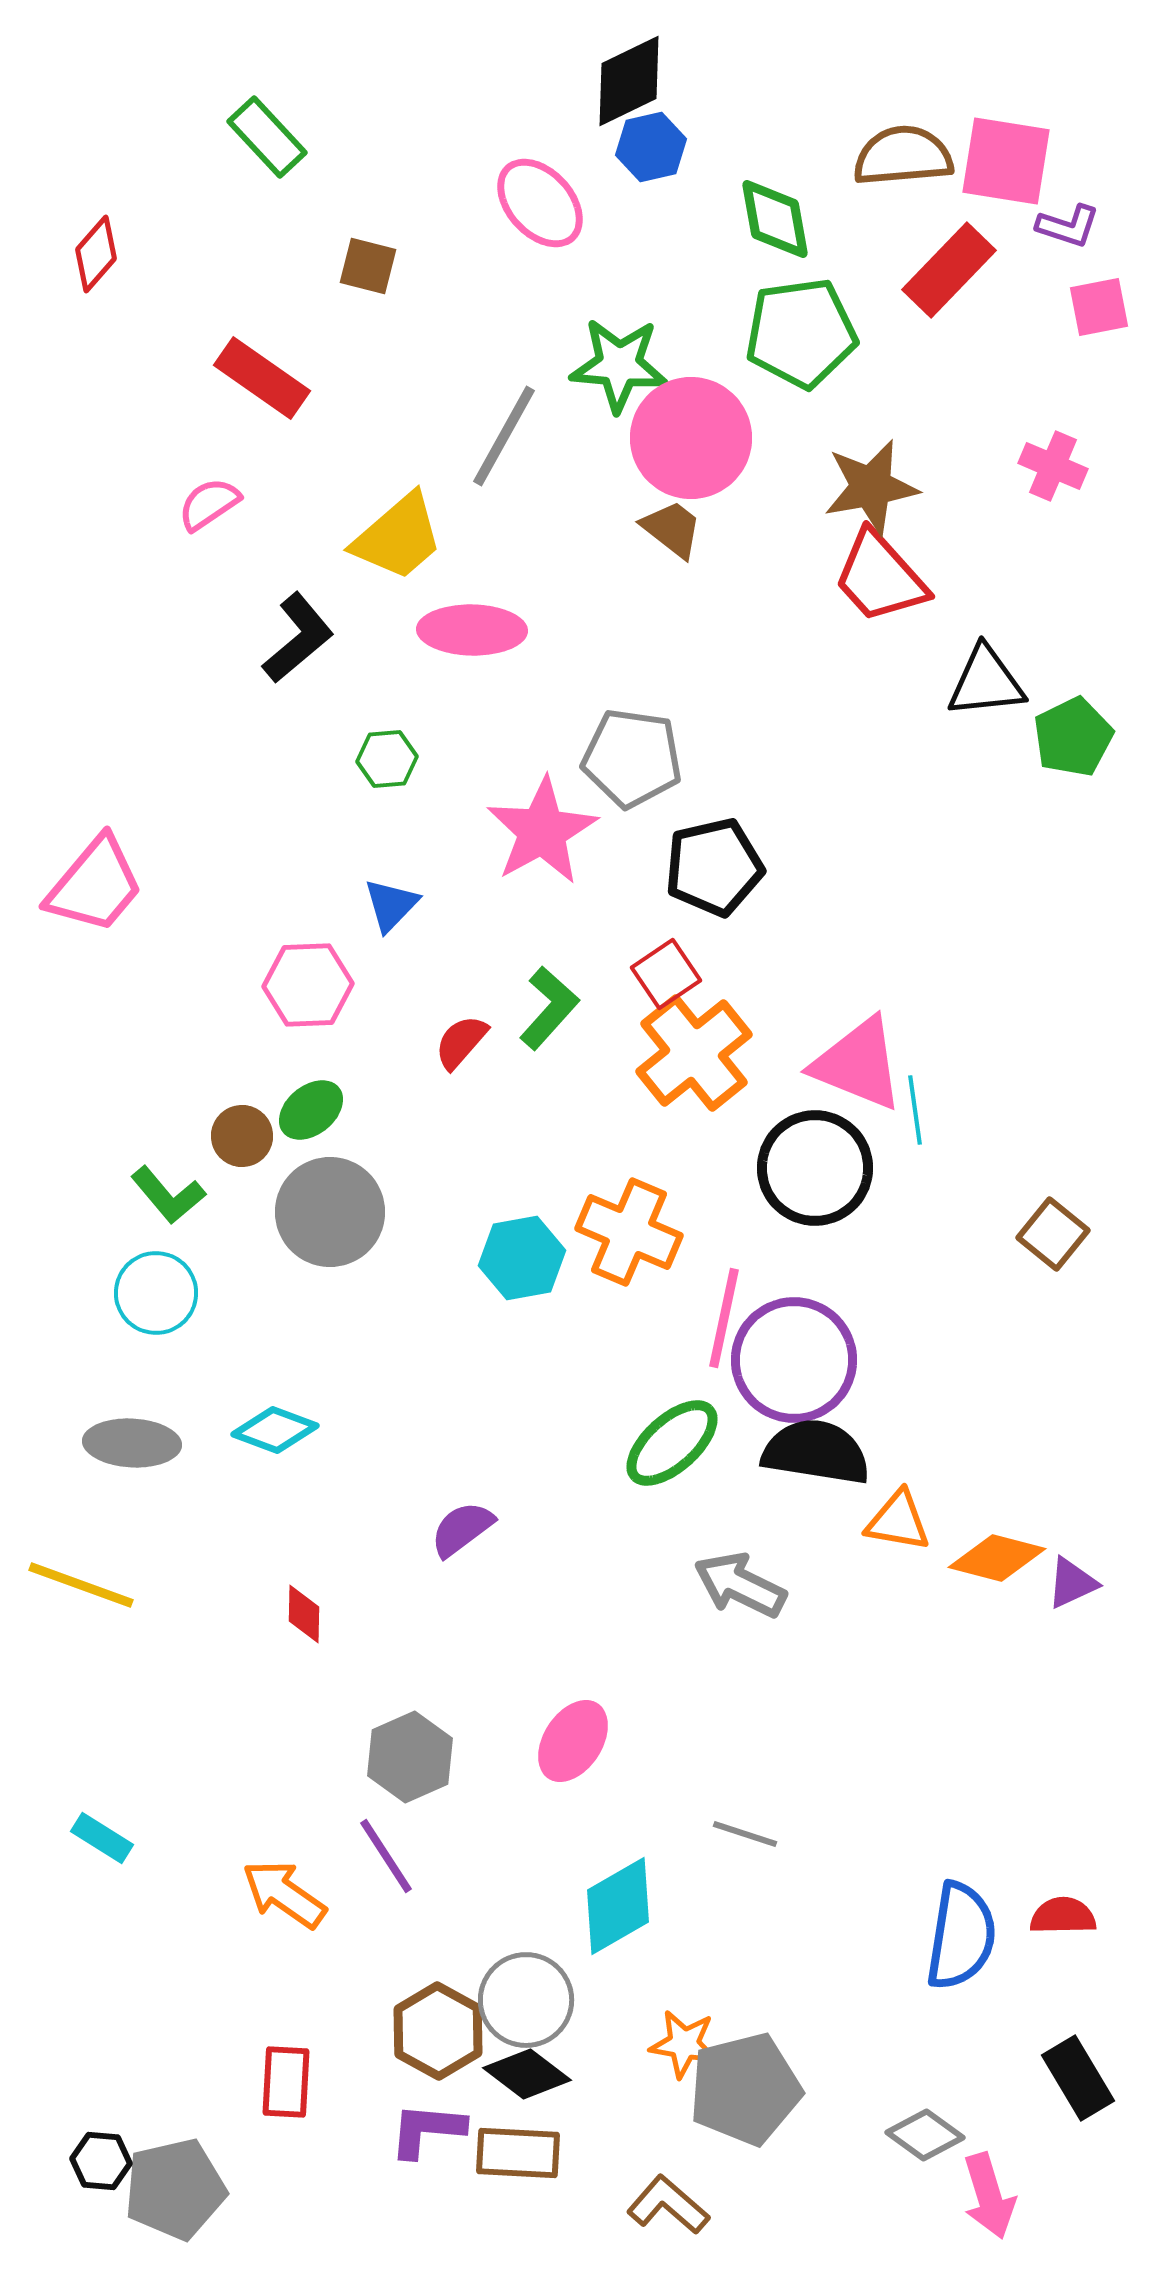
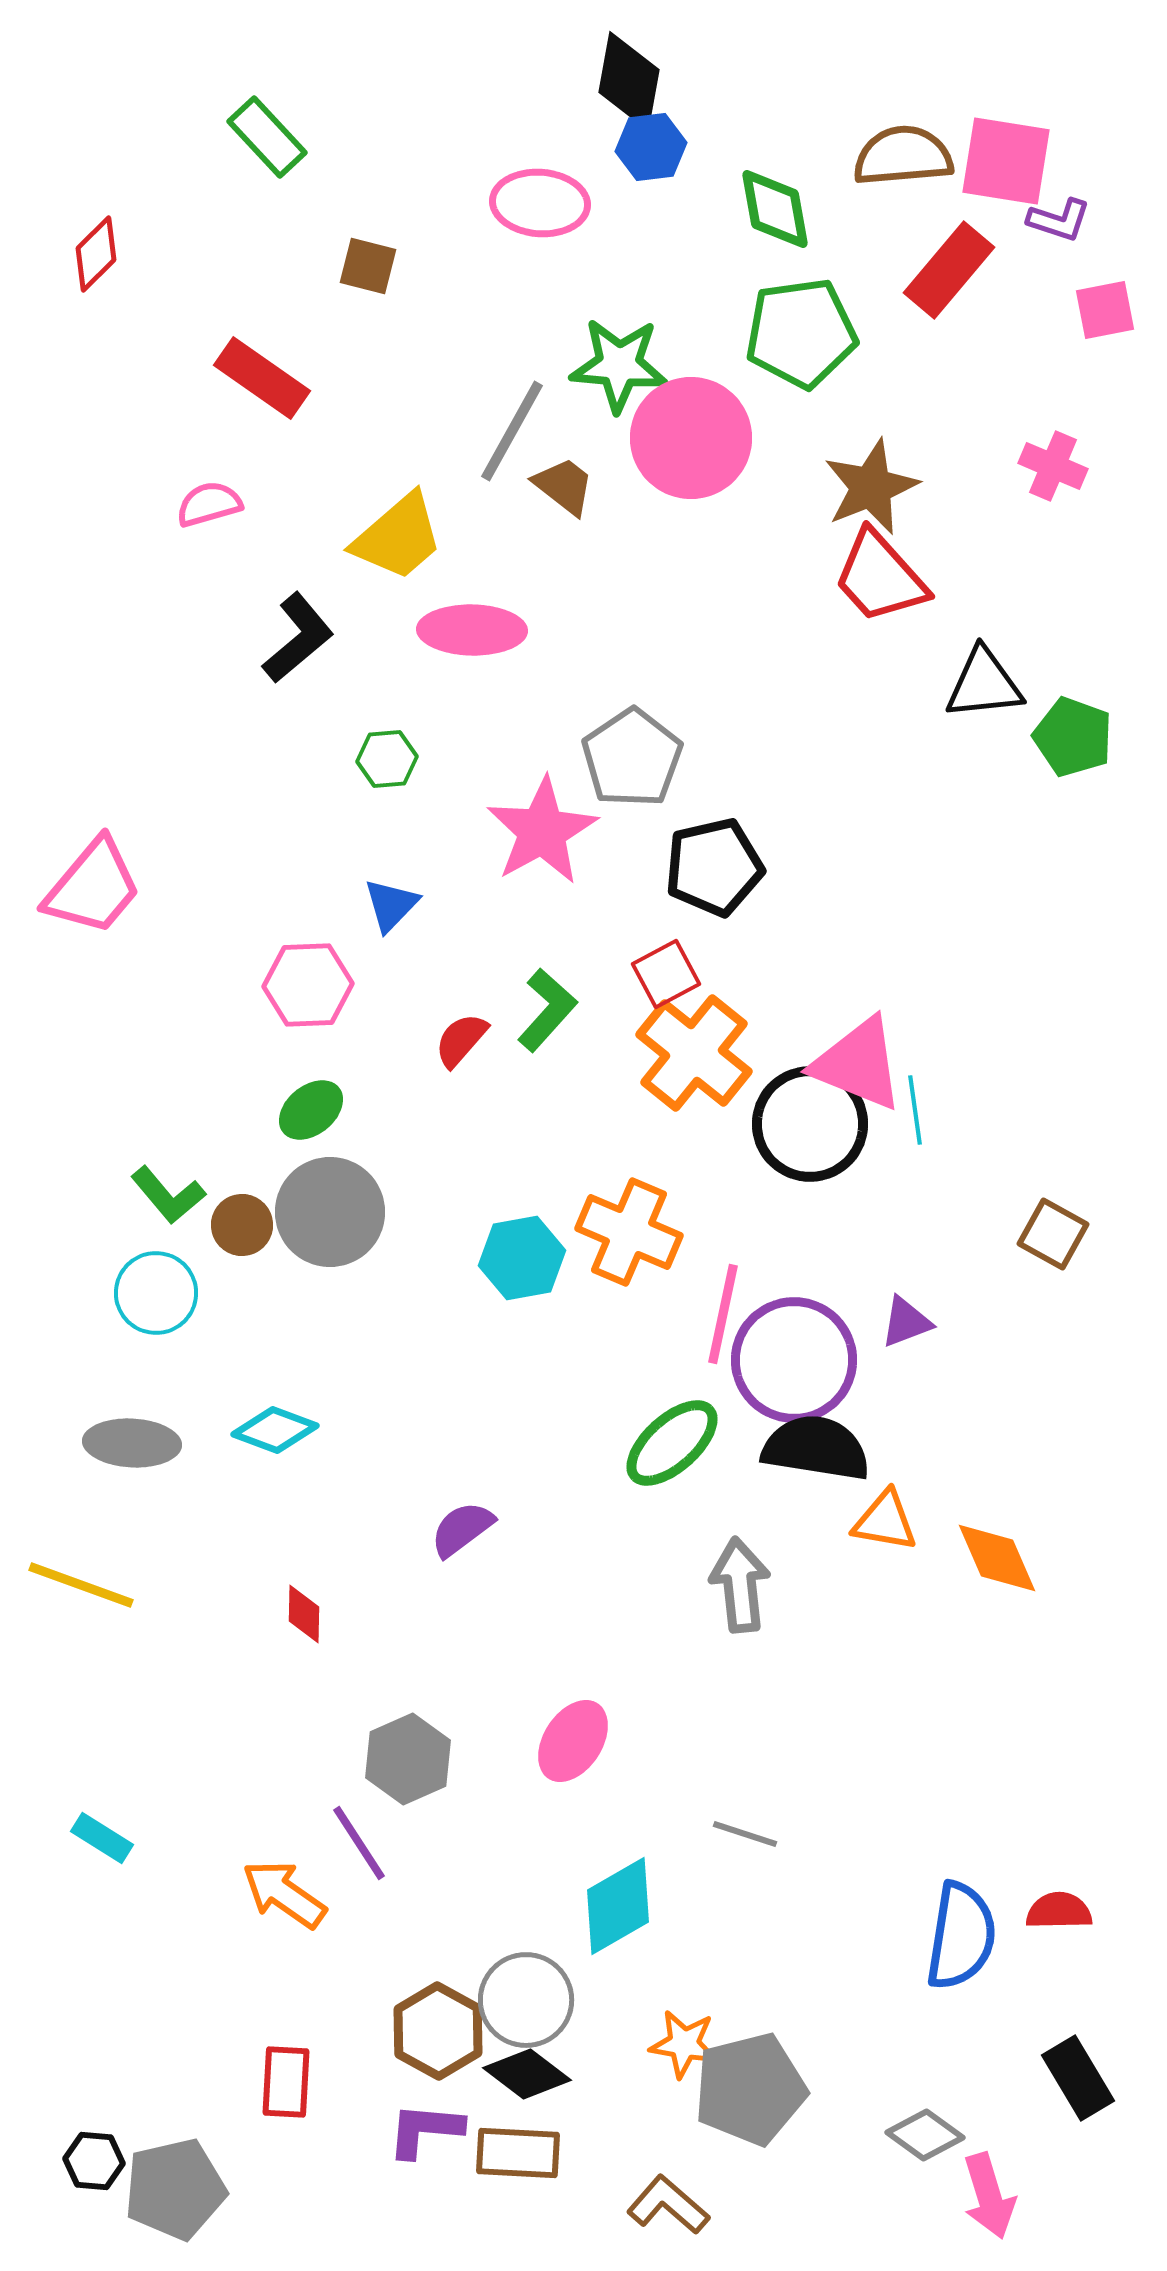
black diamond at (629, 81): rotated 54 degrees counterclockwise
blue hexagon at (651, 147): rotated 6 degrees clockwise
pink ellipse at (540, 203): rotated 44 degrees counterclockwise
green diamond at (775, 219): moved 10 px up
purple L-shape at (1068, 226): moved 9 px left, 6 px up
red diamond at (96, 254): rotated 4 degrees clockwise
red rectangle at (949, 270): rotated 4 degrees counterclockwise
pink square at (1099, 307): moved 6 px right, 3 px down
gray line at (504, 436): moved 8 px right, 5 px up
brown star at (871, 487): rotated 12 degrees counterclockwise
pink semicircle at (209, 504): rotated 18 degrees clockwise
brown trapezoid at (672, 529): moved 108 px left, 43 px up
black triangle at (986, 682): moved 2 px left, 2 px down
green pentagon at (1073, 737): rotated 26 degrees counterclockwise
gray pentagon at (632, 758): rotated 30 degrees clockwise
pink trapezoid at (95, 885): moved 2 px left, 2 px down
red square at (666, 974): rotated 6 degrees clockwise
green L-shape at (549, 1008): moved 2 px left, 2 px down
red semicircle at (461, 1042): moved 2 px up
orange cross at (694, 1053): rotated 12 degrees counterclockwise
brown circle at (242, 1136): moved 89 px down
black circle at (815, 1168): moved 5 px left, 44 px up
brown square at (1053, 1234): rotated 10 degrees counterclockwise
pink line at (724, 1318): moved 1 px left, 4 px up
black semicircle at (816, 1452): moved 4 px up
orange triangle at (898, 1521): moved 13 px left
orange diamond at (997, 1558): rotated 52 degrees clockwise
purple triangle at (1072, 1583): moved 166 px left, 261 px up; rotated 4 degrees clockwise
gray arrow at (740, 1585): rotated 58 degrees clockwise
gray hexagon at (410, 1757): moved 2 px left, 2 px down
purple line at (386, 1856): moved 27 px left, 13 px up
red semicircle at (1063, 1916): moved 4 px left, 5 px up
gray pentagon at (745, 2089): moved 5 px right
purple L-shape at (427, 2130): moved 2 px left
black hexagon at (101, 2161): moved 7 px left
